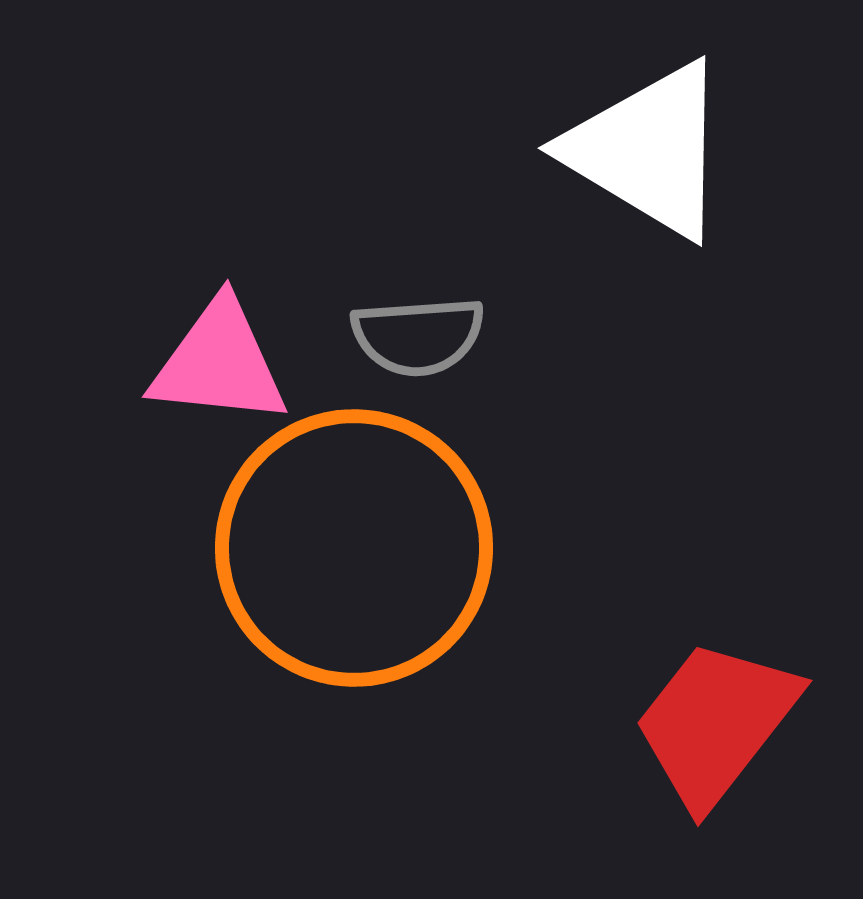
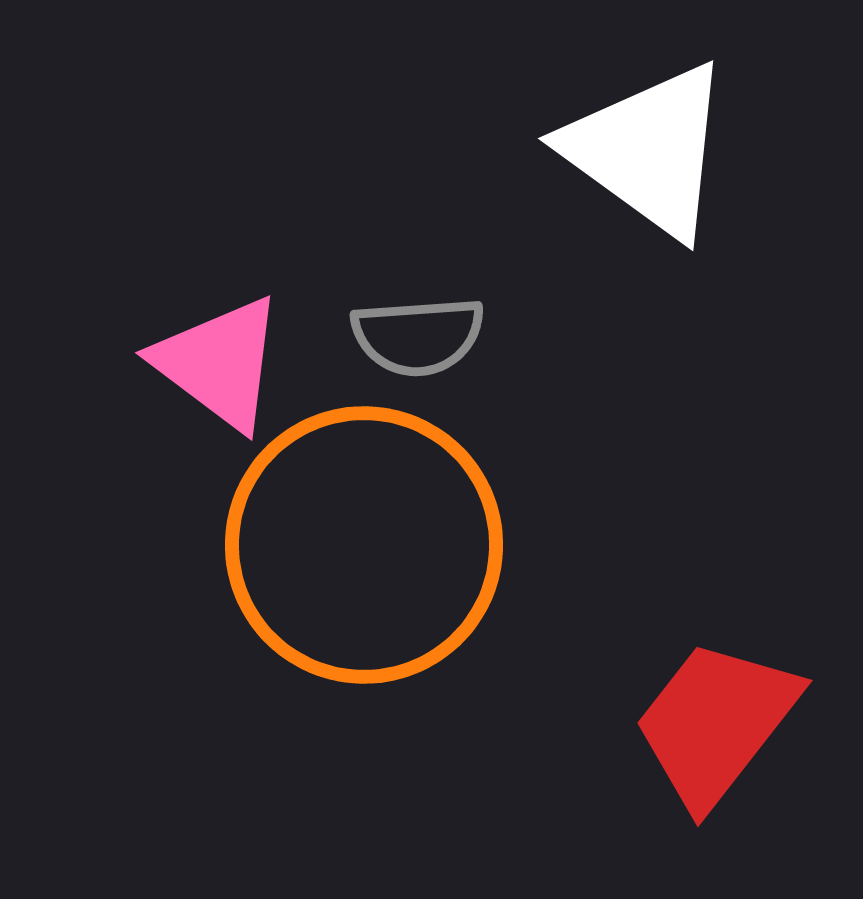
white triangle: rotated 5 degrees clockwise
pink triangle: rotated 31 degrees clockwise
orange circle: moved 10 px right, 3 px up
